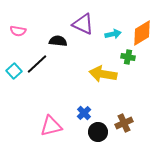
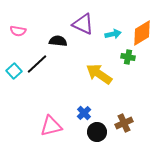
yellow arrow: moved 4 px left; rotated 24 degrees clockwise
black circle: moved 1 px left
